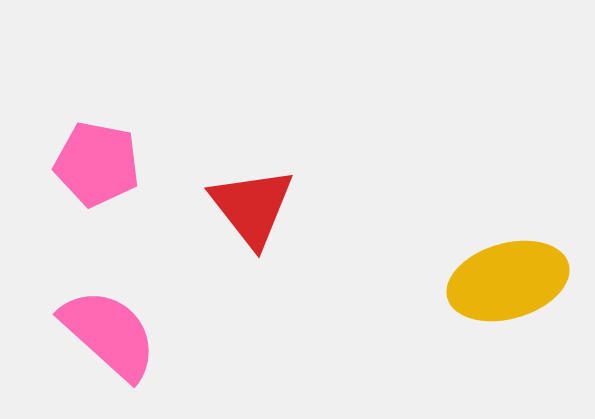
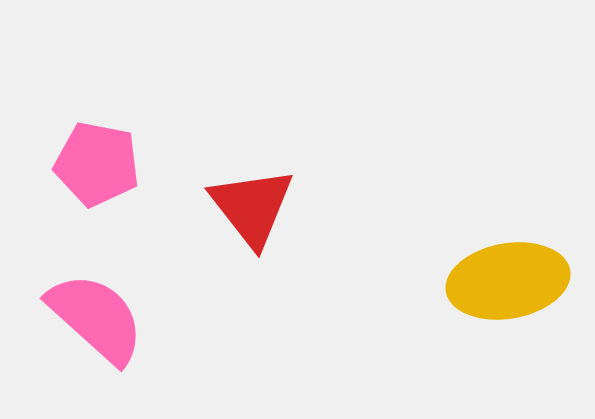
yellow ellipse: rotated 6 degrees clockwise
pink semicircle: moved 13 px left, 16 px up
